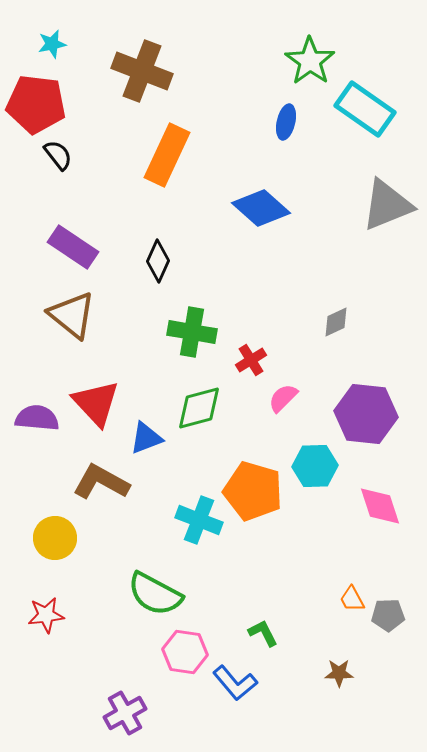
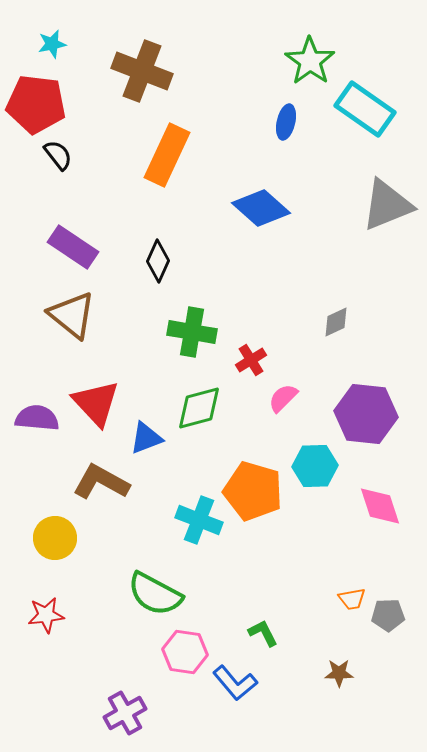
orange trapezoid: rotated 72 degrees counterclockwise
